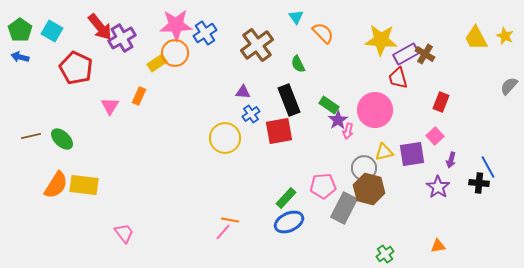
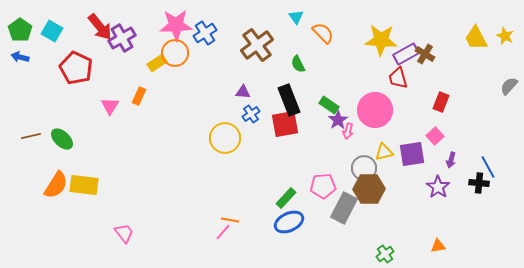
red square at (279, 131): moved 6 px right, 7 px up
brown hexagon at (369, 189): rotated 16 degrees counterclockwise
